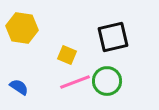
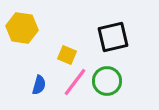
pink line: rotated 32 degrees counterclockwise
blue semicircle: moved 20 px right, 2 px up; rotated 72 degrees clockwise
